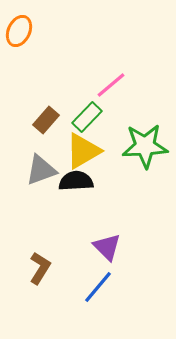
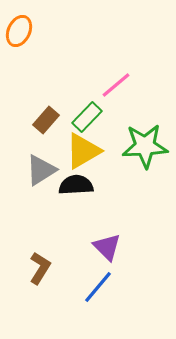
pink line: moved 5 px right
gray triangle: rotated 12 degrees counterclockwise
black semicircle: moved 4 px down
